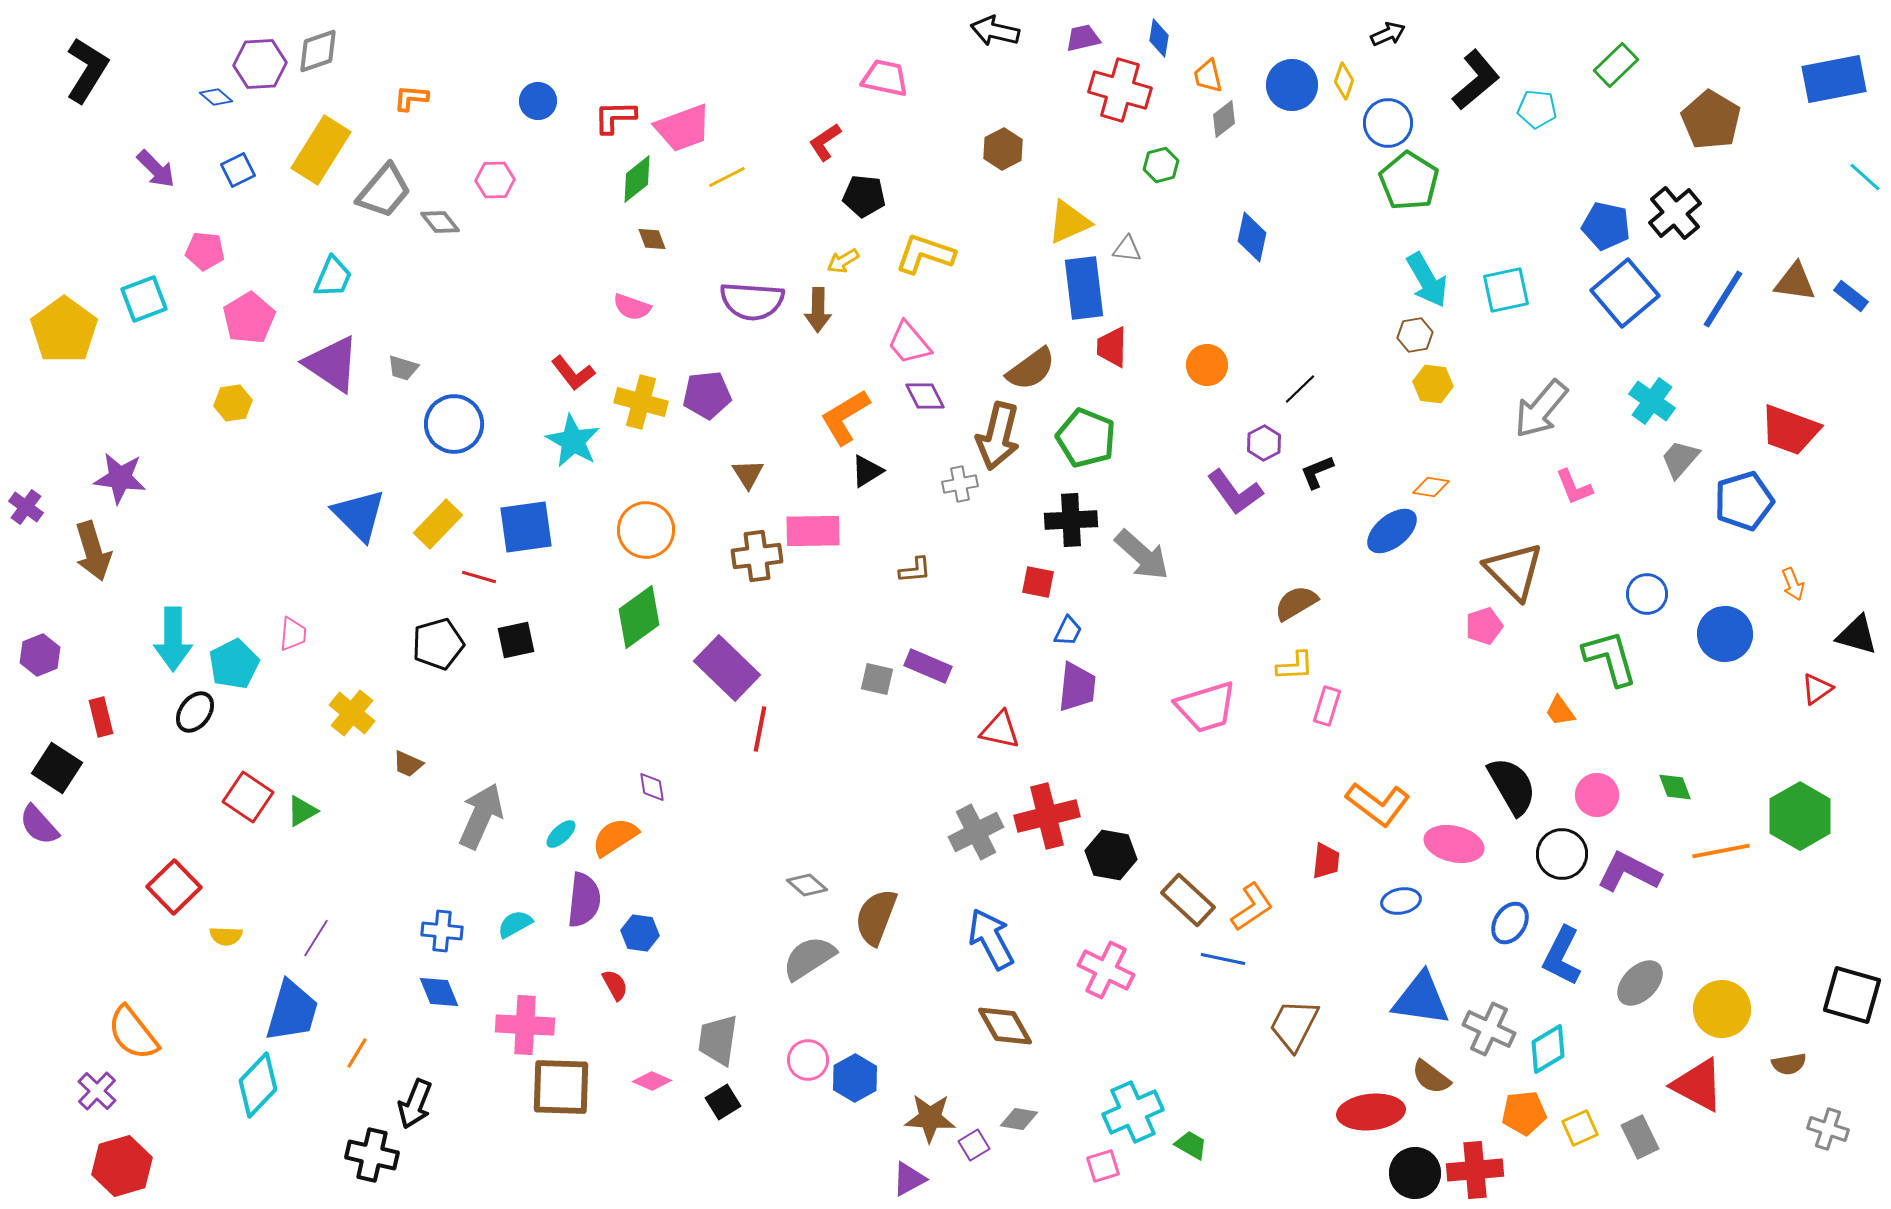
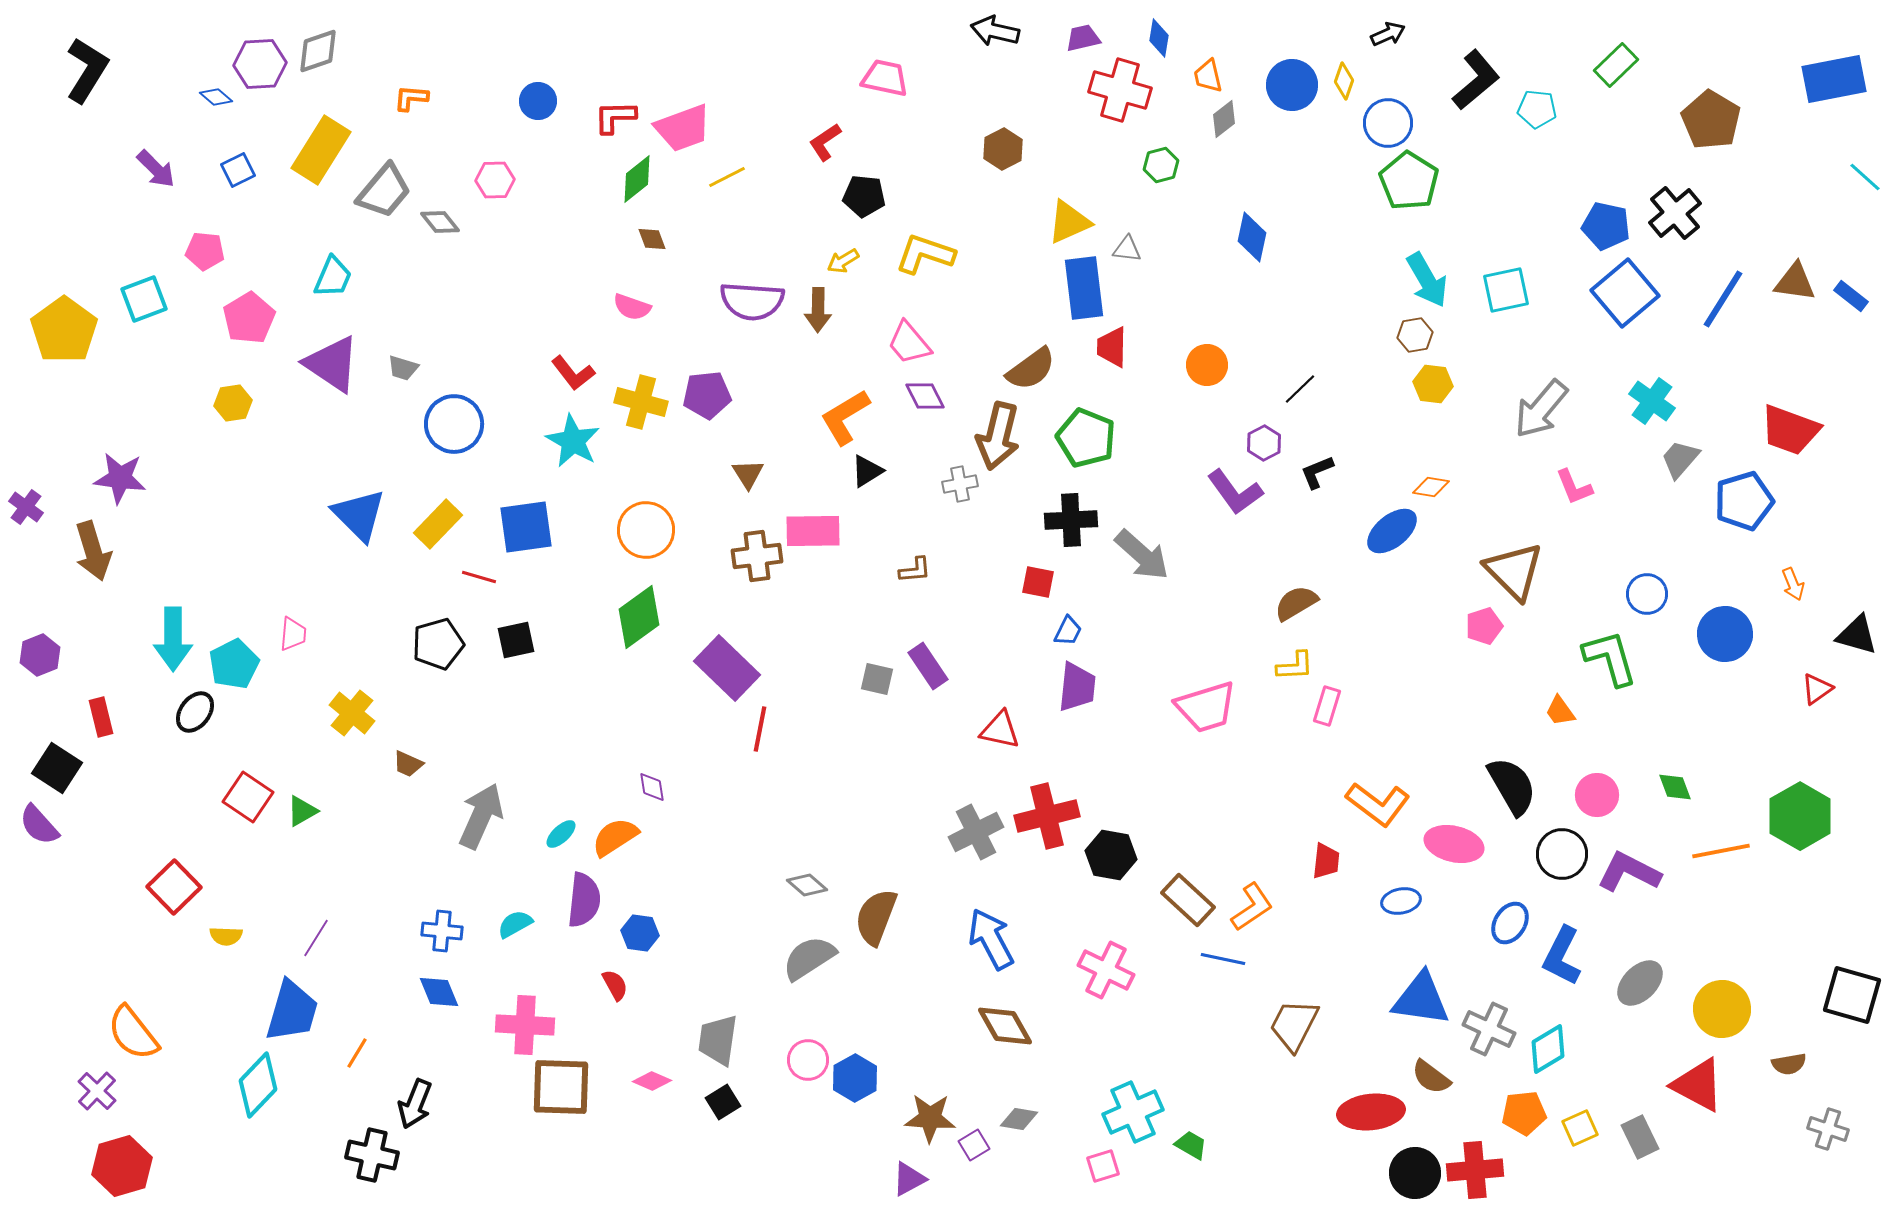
purple rectangle at (928, 666): rotated 33 degrees clockwise
